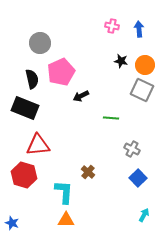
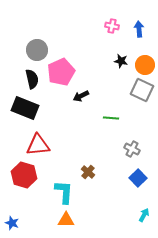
gray circle: moved 3 px left, 7 px down
